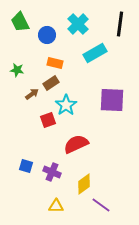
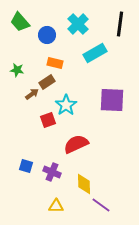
green trapezoid: rotated 15 degrees counterclockwise
brown rectangle: moved 4 px left, 1 px up
yellow diamond: rotated 55 degrees counterclockwise
